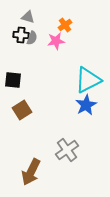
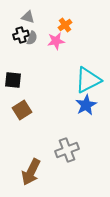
black cross: rotated 21 degrees counterclockwise
gray cross: rotated 15 degrees clockwise
